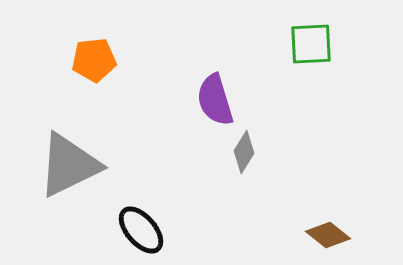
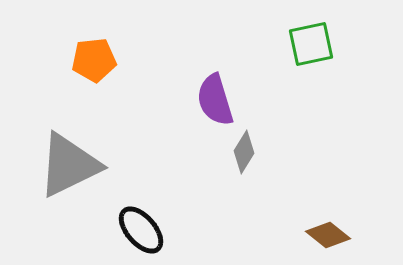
green square: rotated 9 degrees counterclockwise
